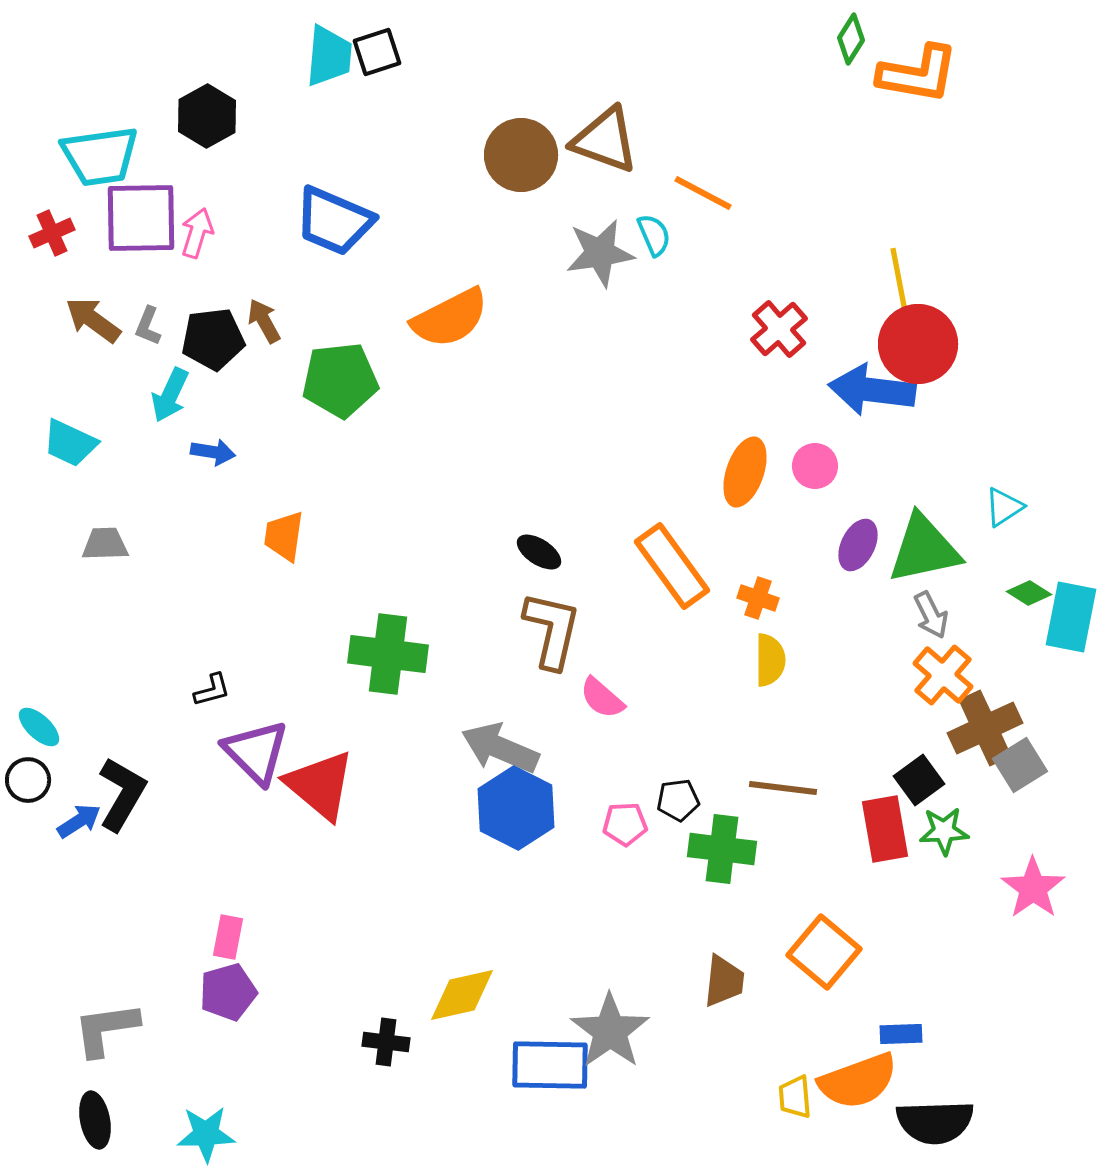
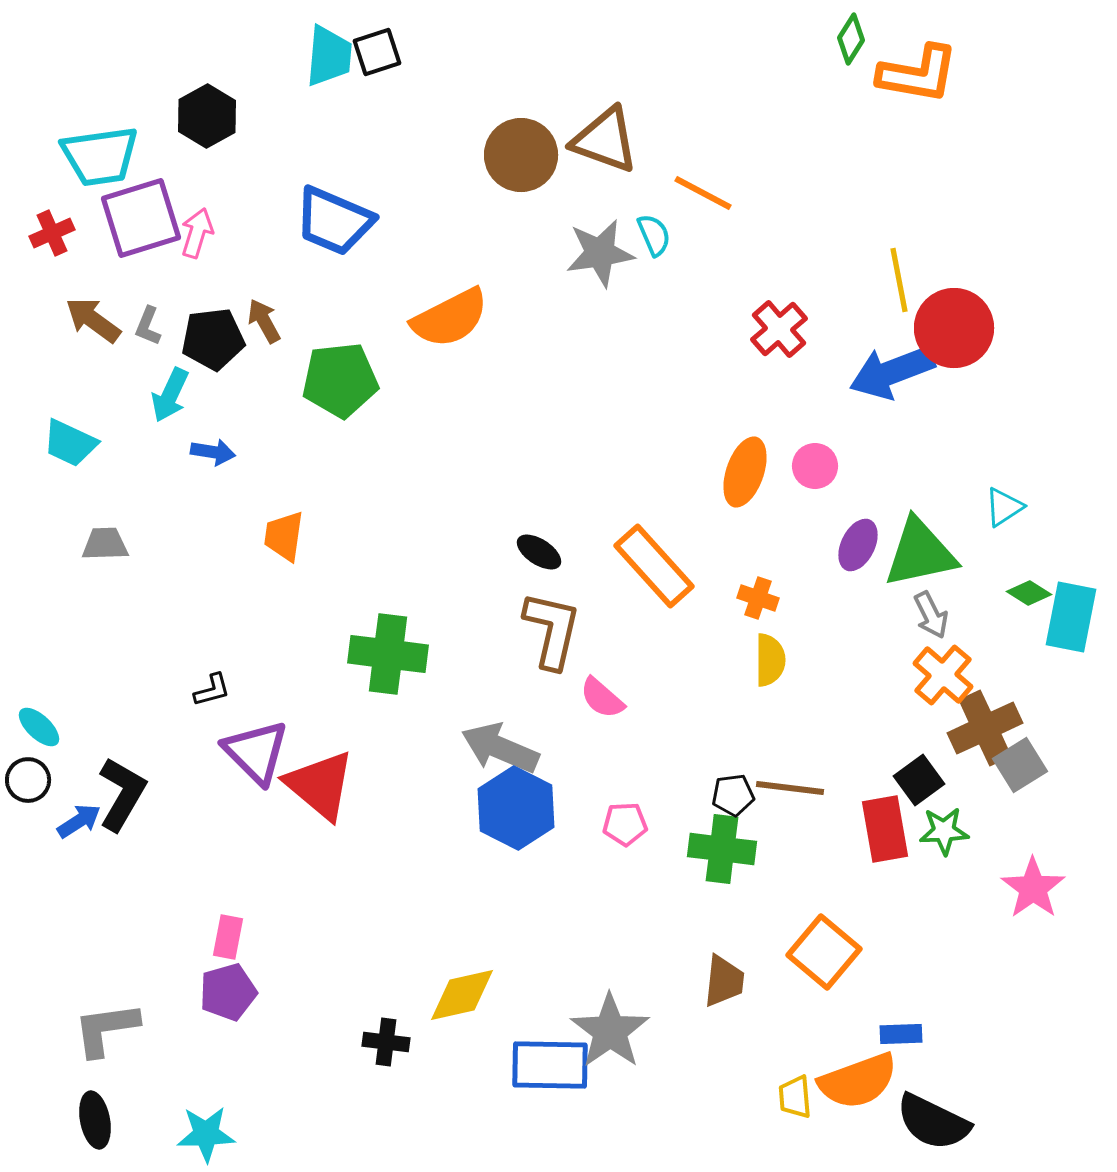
purple square at (141, 218): rotated 16 degrees counterclockwise
red circle at (918, 344): moved 36 px right, 16 px up
blue arrow at (872, 390): moved 20 px right, 18 px up; rotated 28 degrees counterclockwise
green triangle at (924, 549): moved 4 px left, 4 px down
orange rectangle at (672, 566): moved 18 px left; rotated 6 degrees counterclockwise
brown line at (783, 788): moved 7 px right
black pentagon at (678, 800): moved 55 px right, 5 px up
black semicircle at (935, 1122): moved 2 px left; rotated 28 degrees clockwise
